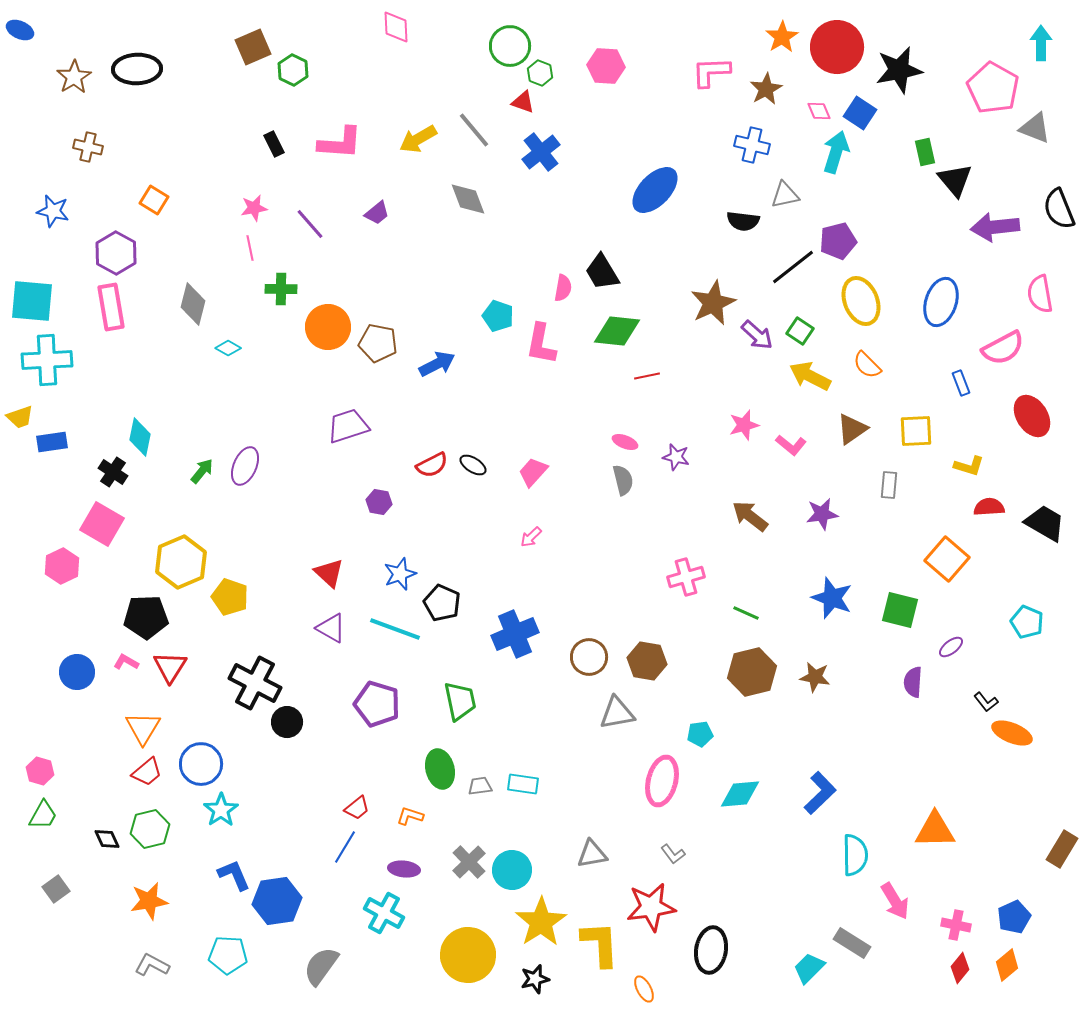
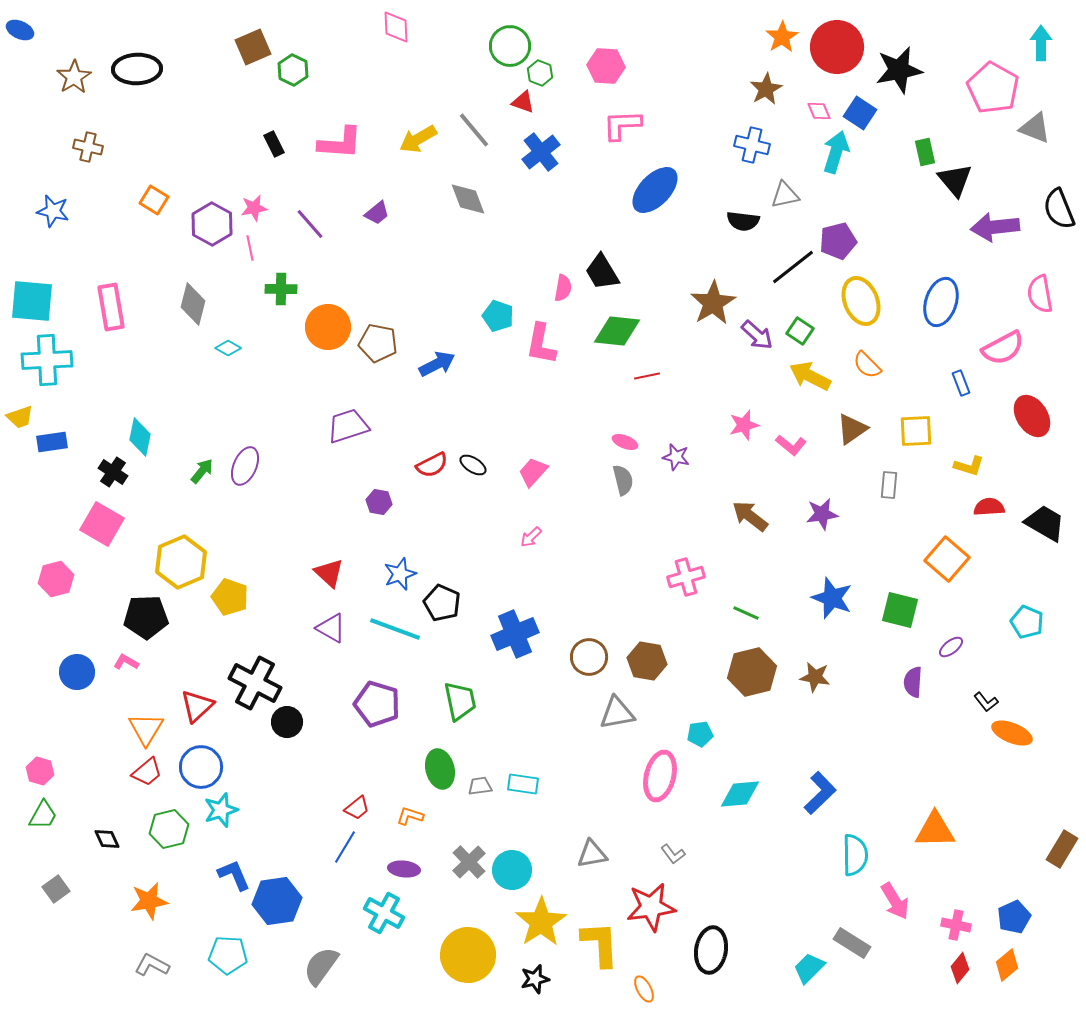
pink L-shape at (711, 72): moved 89 px left, 53 px down
purple hexagon at (116, 253): moved 96 px right, 29 px up
brown star at (713, 303): rotated 6 degrees counterclockwise
pink hexagon at (62, 566): moved 6 px left, 13 px down; rotated 12 degrees clockwise
red triangle at (170, 667): moved 27 px right, 39 px down; rotated 15 degrees clockwise
orange triangle at (143, 728): moved 3 px right, 1 px down
blue circle at (201, 764): moved 3 px down
pink ellipse at (662, 781): moved 2 px left, 5 px up
cyan star at (221, 810): rotated 16 degrees clockwise
green hexagon at (150, 829): moved 19 px right
